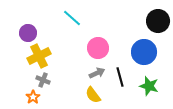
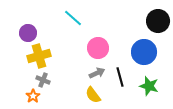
cyan line: moved 1 px right
yellow cross: rotated 10 degrees clockwise
orange star: moved 1 px up
